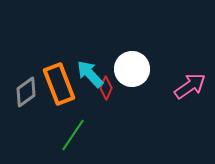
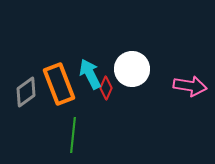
cyan arrow: rotated 16 degrees clockwise
pink arrow: rotated 44 degrees clockwise
green line: rotated 28 degrees counterclockwise
